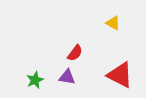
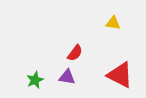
yellow triangle: rotated 21 degrees counterclockwise
